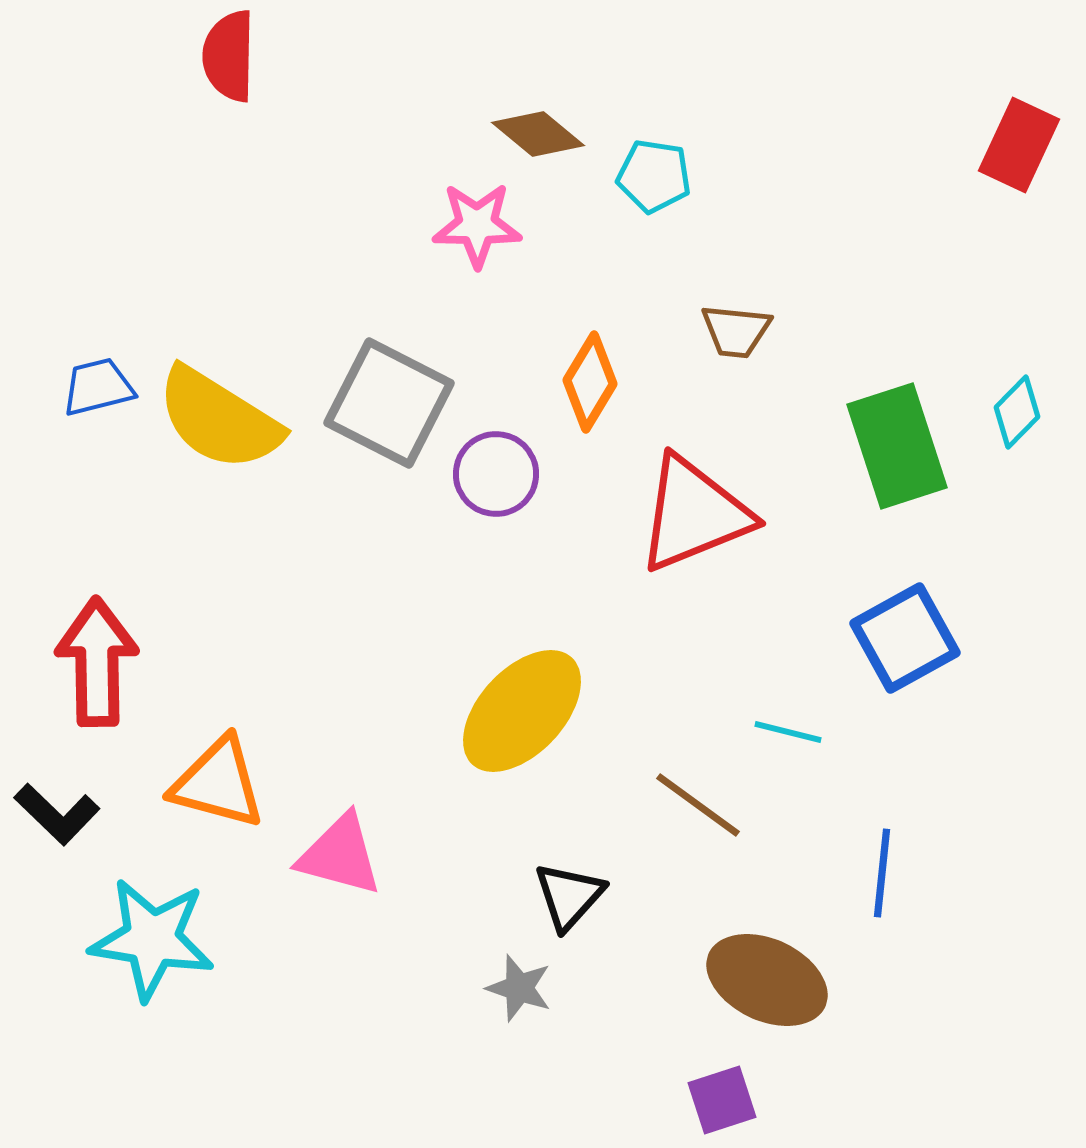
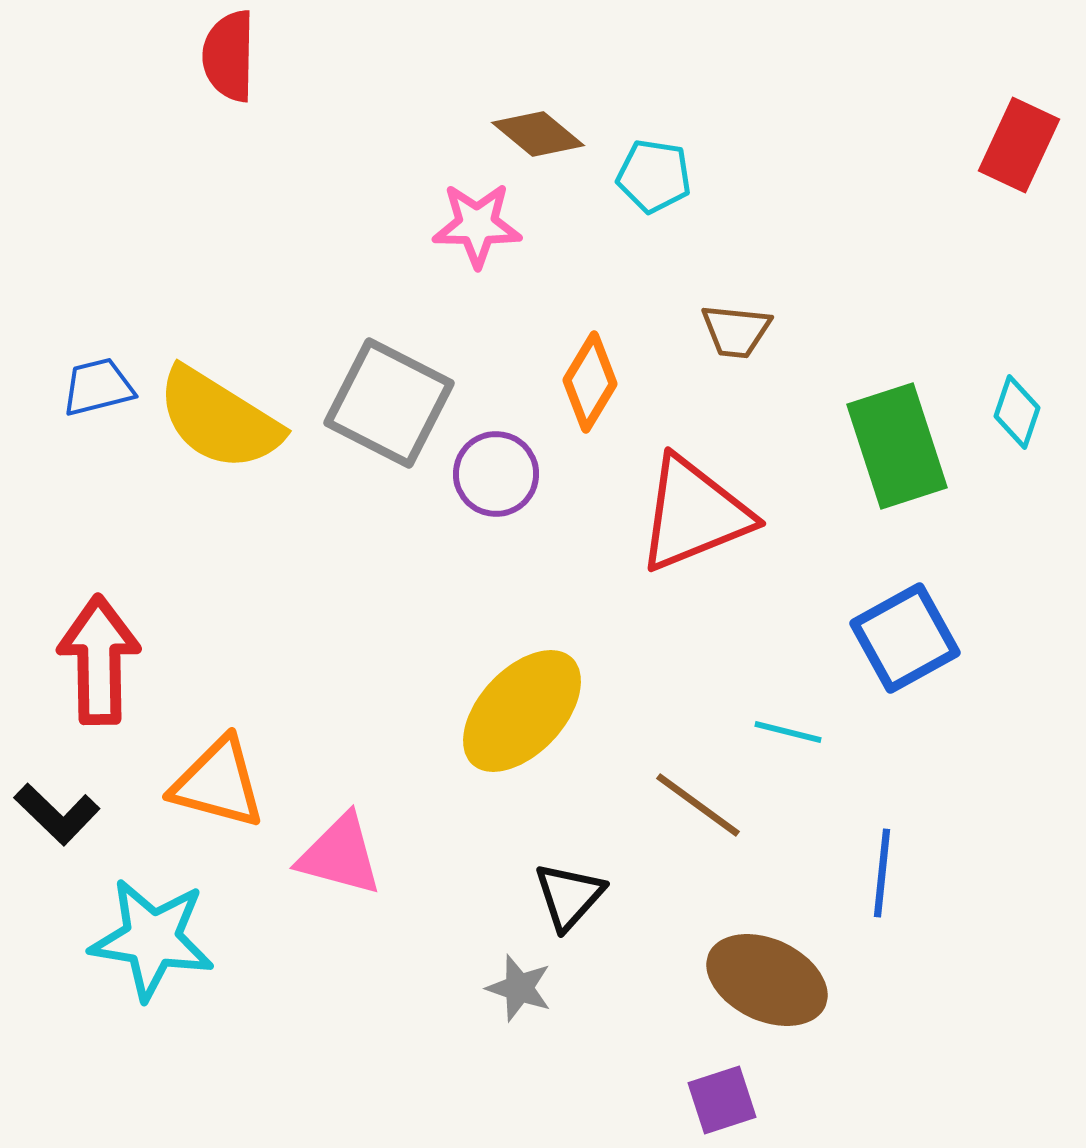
cyan diamond: rotated 26 degrees counterclockwise
red arrow: moved 2 px right, 2 px up
